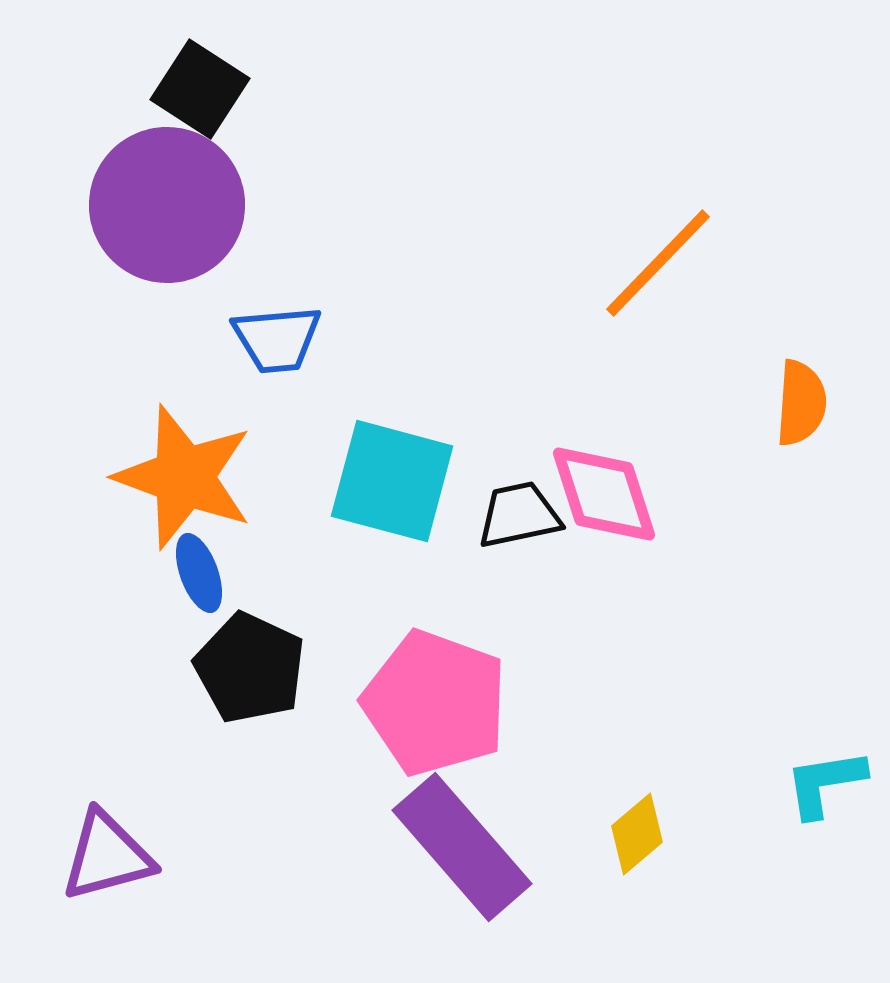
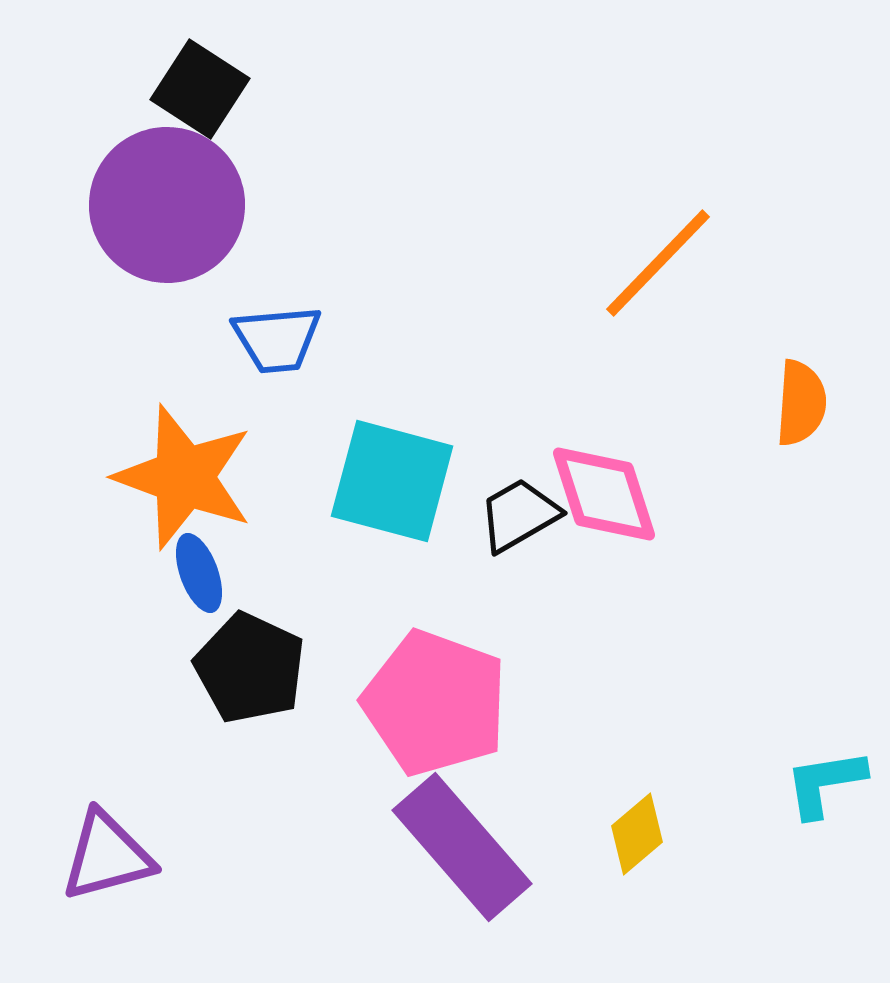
black trapezoid: rotated 18 degrees counterclockwise
